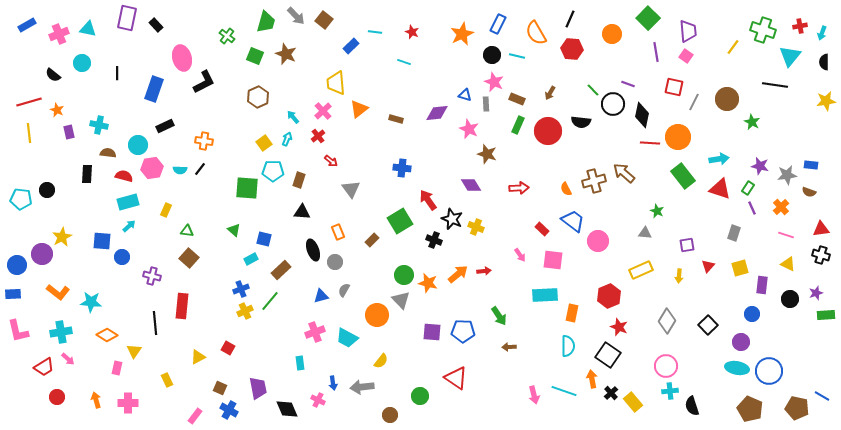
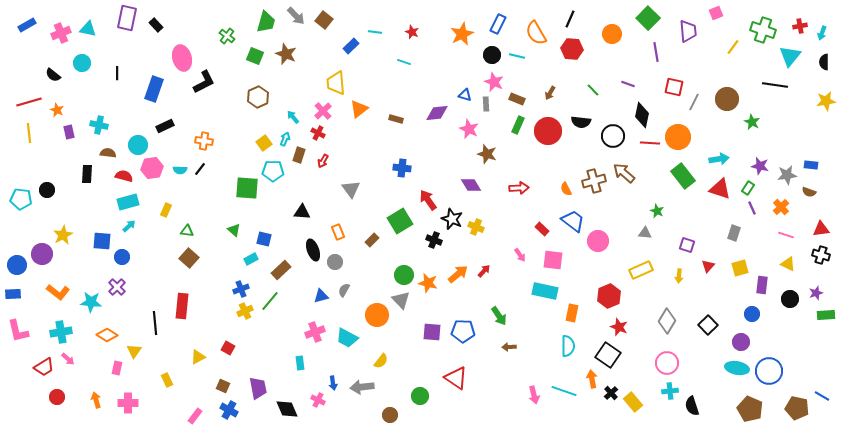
pink cross at (59, 34): moved 2 px right, 1 px up
pink square at (686, 56): moved 30 px right, 43 px up; rotated 32 degrees clockwise
black circle at (613, 104): moved 32 px down
red cross at (318, 136): moved 3 px up; rotated 24 degrees counterclockwise
cyan arrow at (287, 139): moved 2 px left
red arrow at (331, 161): moved 8 px left; rotated 80 degrees clockwise
brown rectangle at (299, 180): moved 25 px up
yellow star at (62, 237): moved 1 px right, 2 px up
purple square at (687, 245): rotated 28 degrees clockwise
red arrow at (484, 271): rotated 40 degrees counterclockwise
purple cross at (152, 276): moved 35 px left, 11 px down; rotated 30 degrees clockwise
cyan rectangle at (545, 295): moved 4 px up; rotated 15 degrees clockwise
pink circle at (666, 366): moved 1 px right, 3 px up
brown square at (220, 388): moved 3 px right, 2 px up
